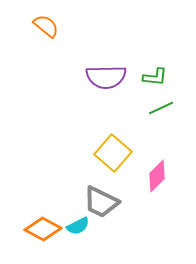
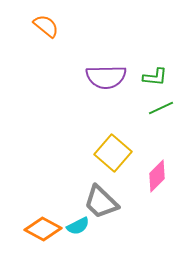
gray trapezoid: rotated 18 degrees clockwise
